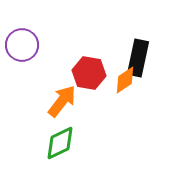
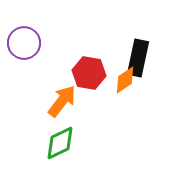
purple circle: moved 2 px right, 2 px up
